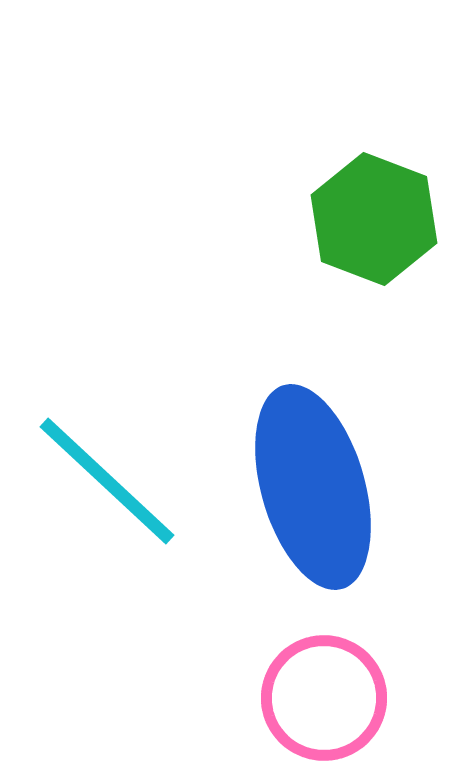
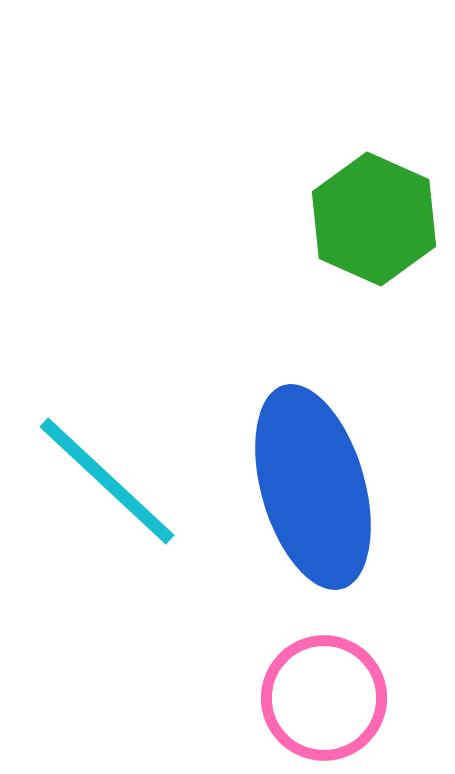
green hexagon: rotated 3 degrees clockwise
